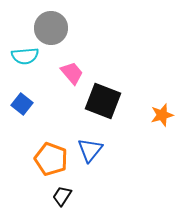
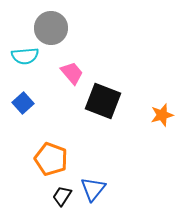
blue square: moved 1 px right, 1 px up; rotated 10 degrees clockwise
blue triangle: moved 3 px right, 39 px down
